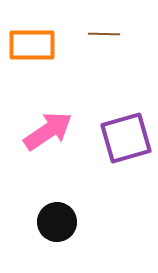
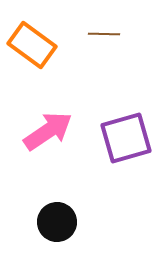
orange rectangle: rotated 36 degrees clockwise
